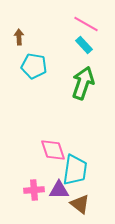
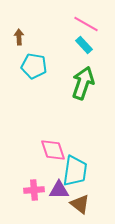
cyan trapezoid: moved 1 px down
